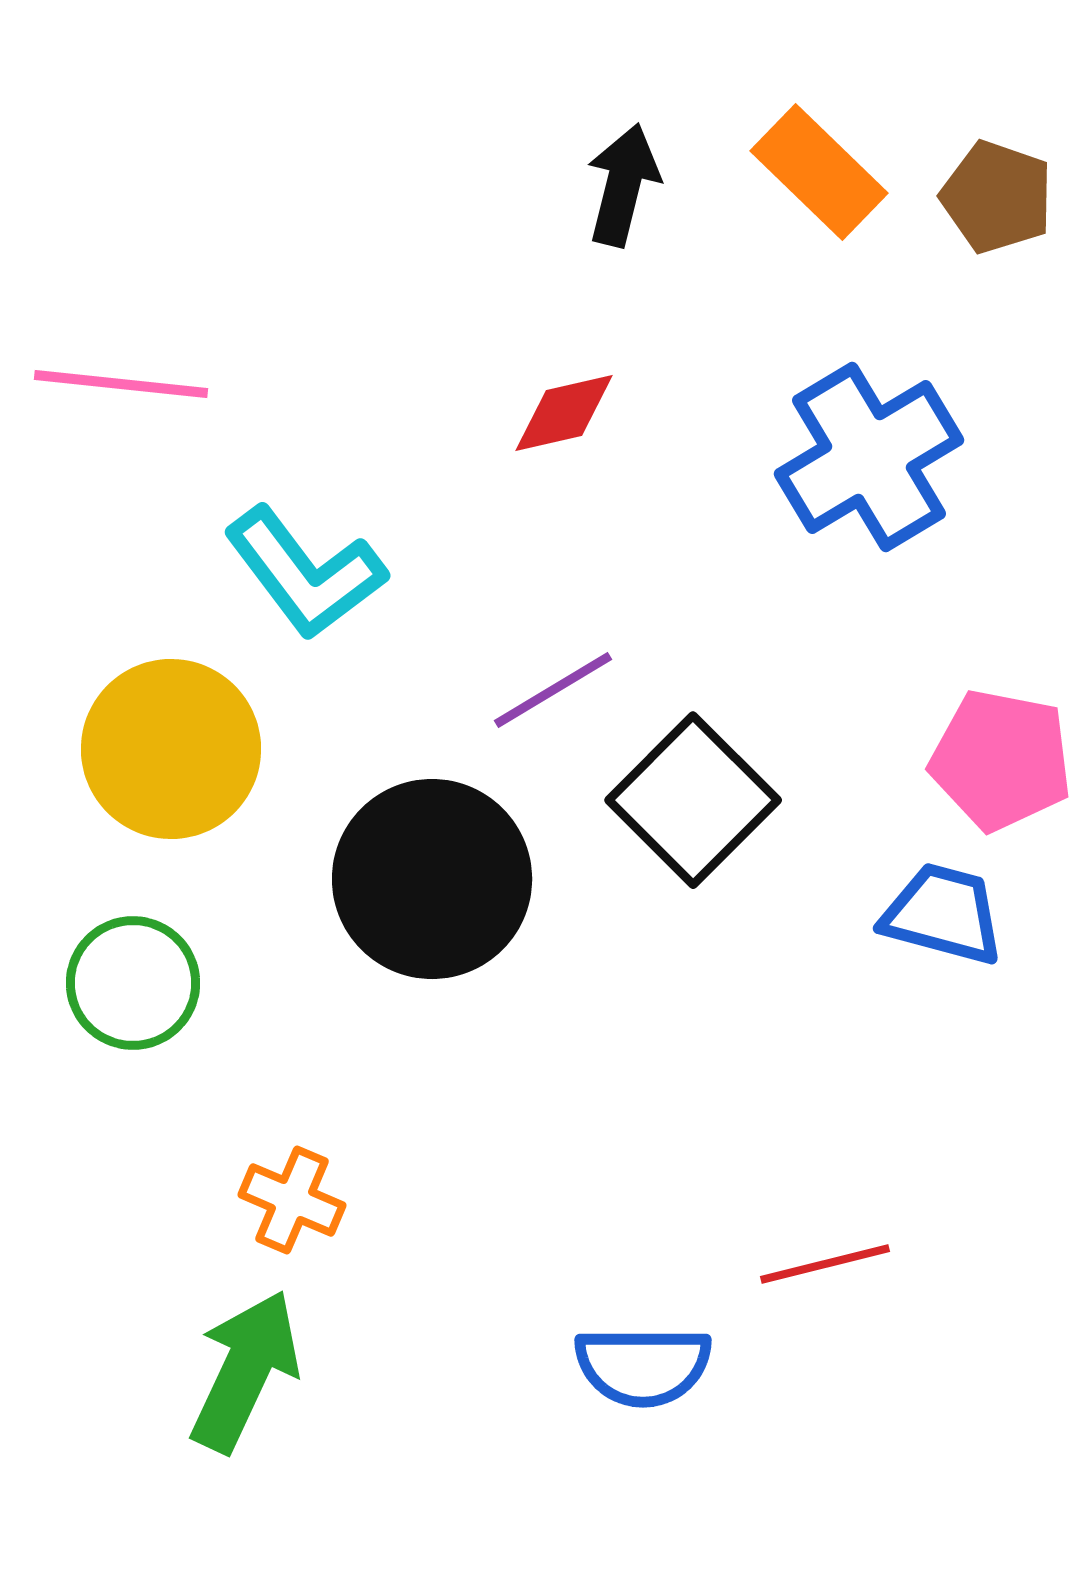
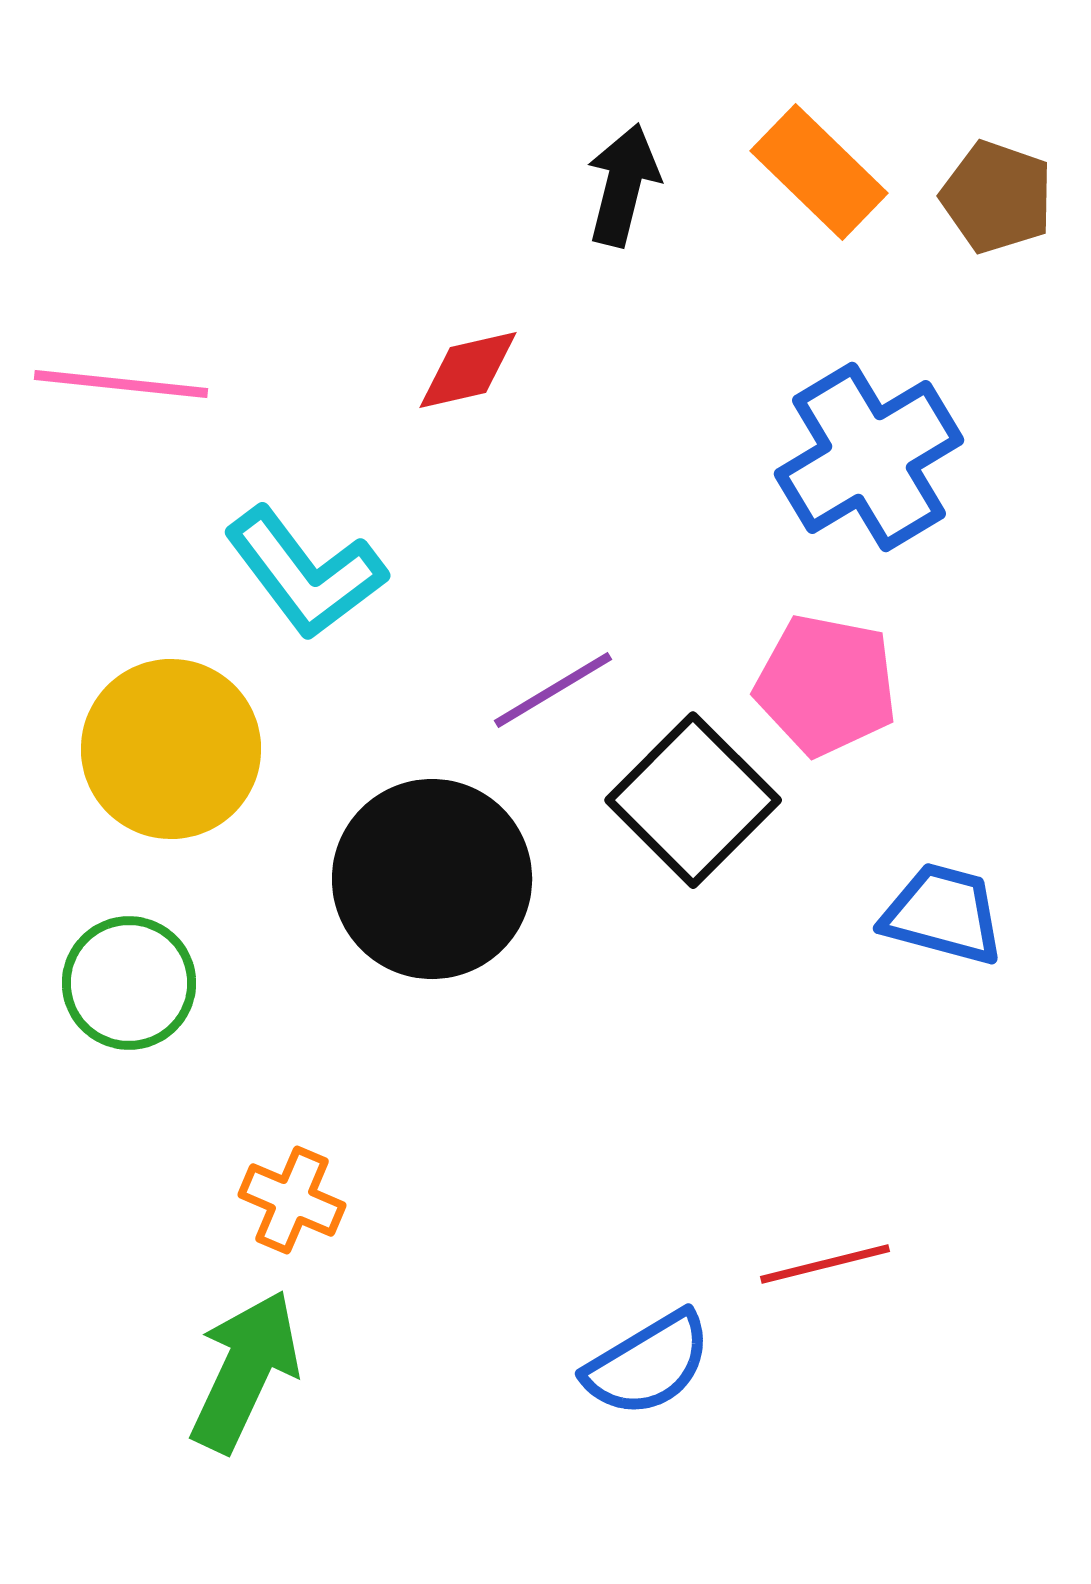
red diamond: moved 96 px left, 43 px up
pink pentagon: moved 175 px left, 75 px up
green circle: moved 4 px left
blue semicircle: moved 5 px right, 2 px up; rotated 31 degrees counterclockwise
